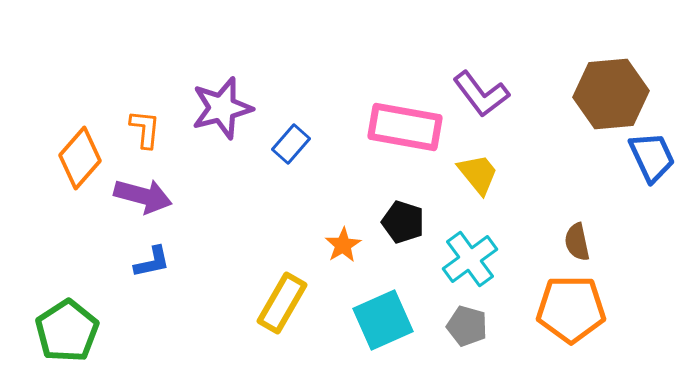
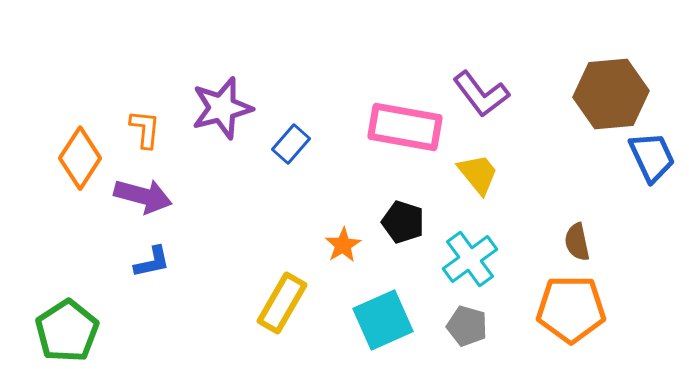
orange diamond: rotated 8 degrees counterclockwise
